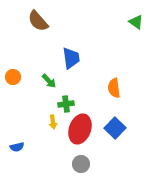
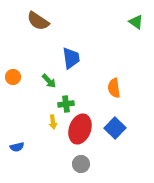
brown semicircle: rotated 15 degrees counterclockwise
